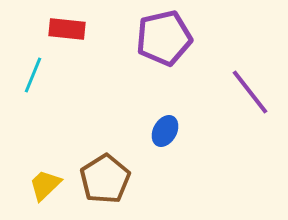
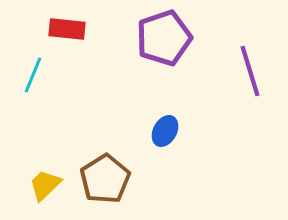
purple pentagon: rotated 6 degrees counterclockwise
purple line: moved 21 px up; rotated 21 degrees clockwise
